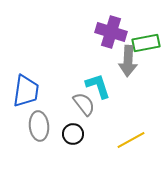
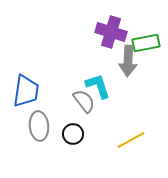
gray semicircle: moved 3 px up
